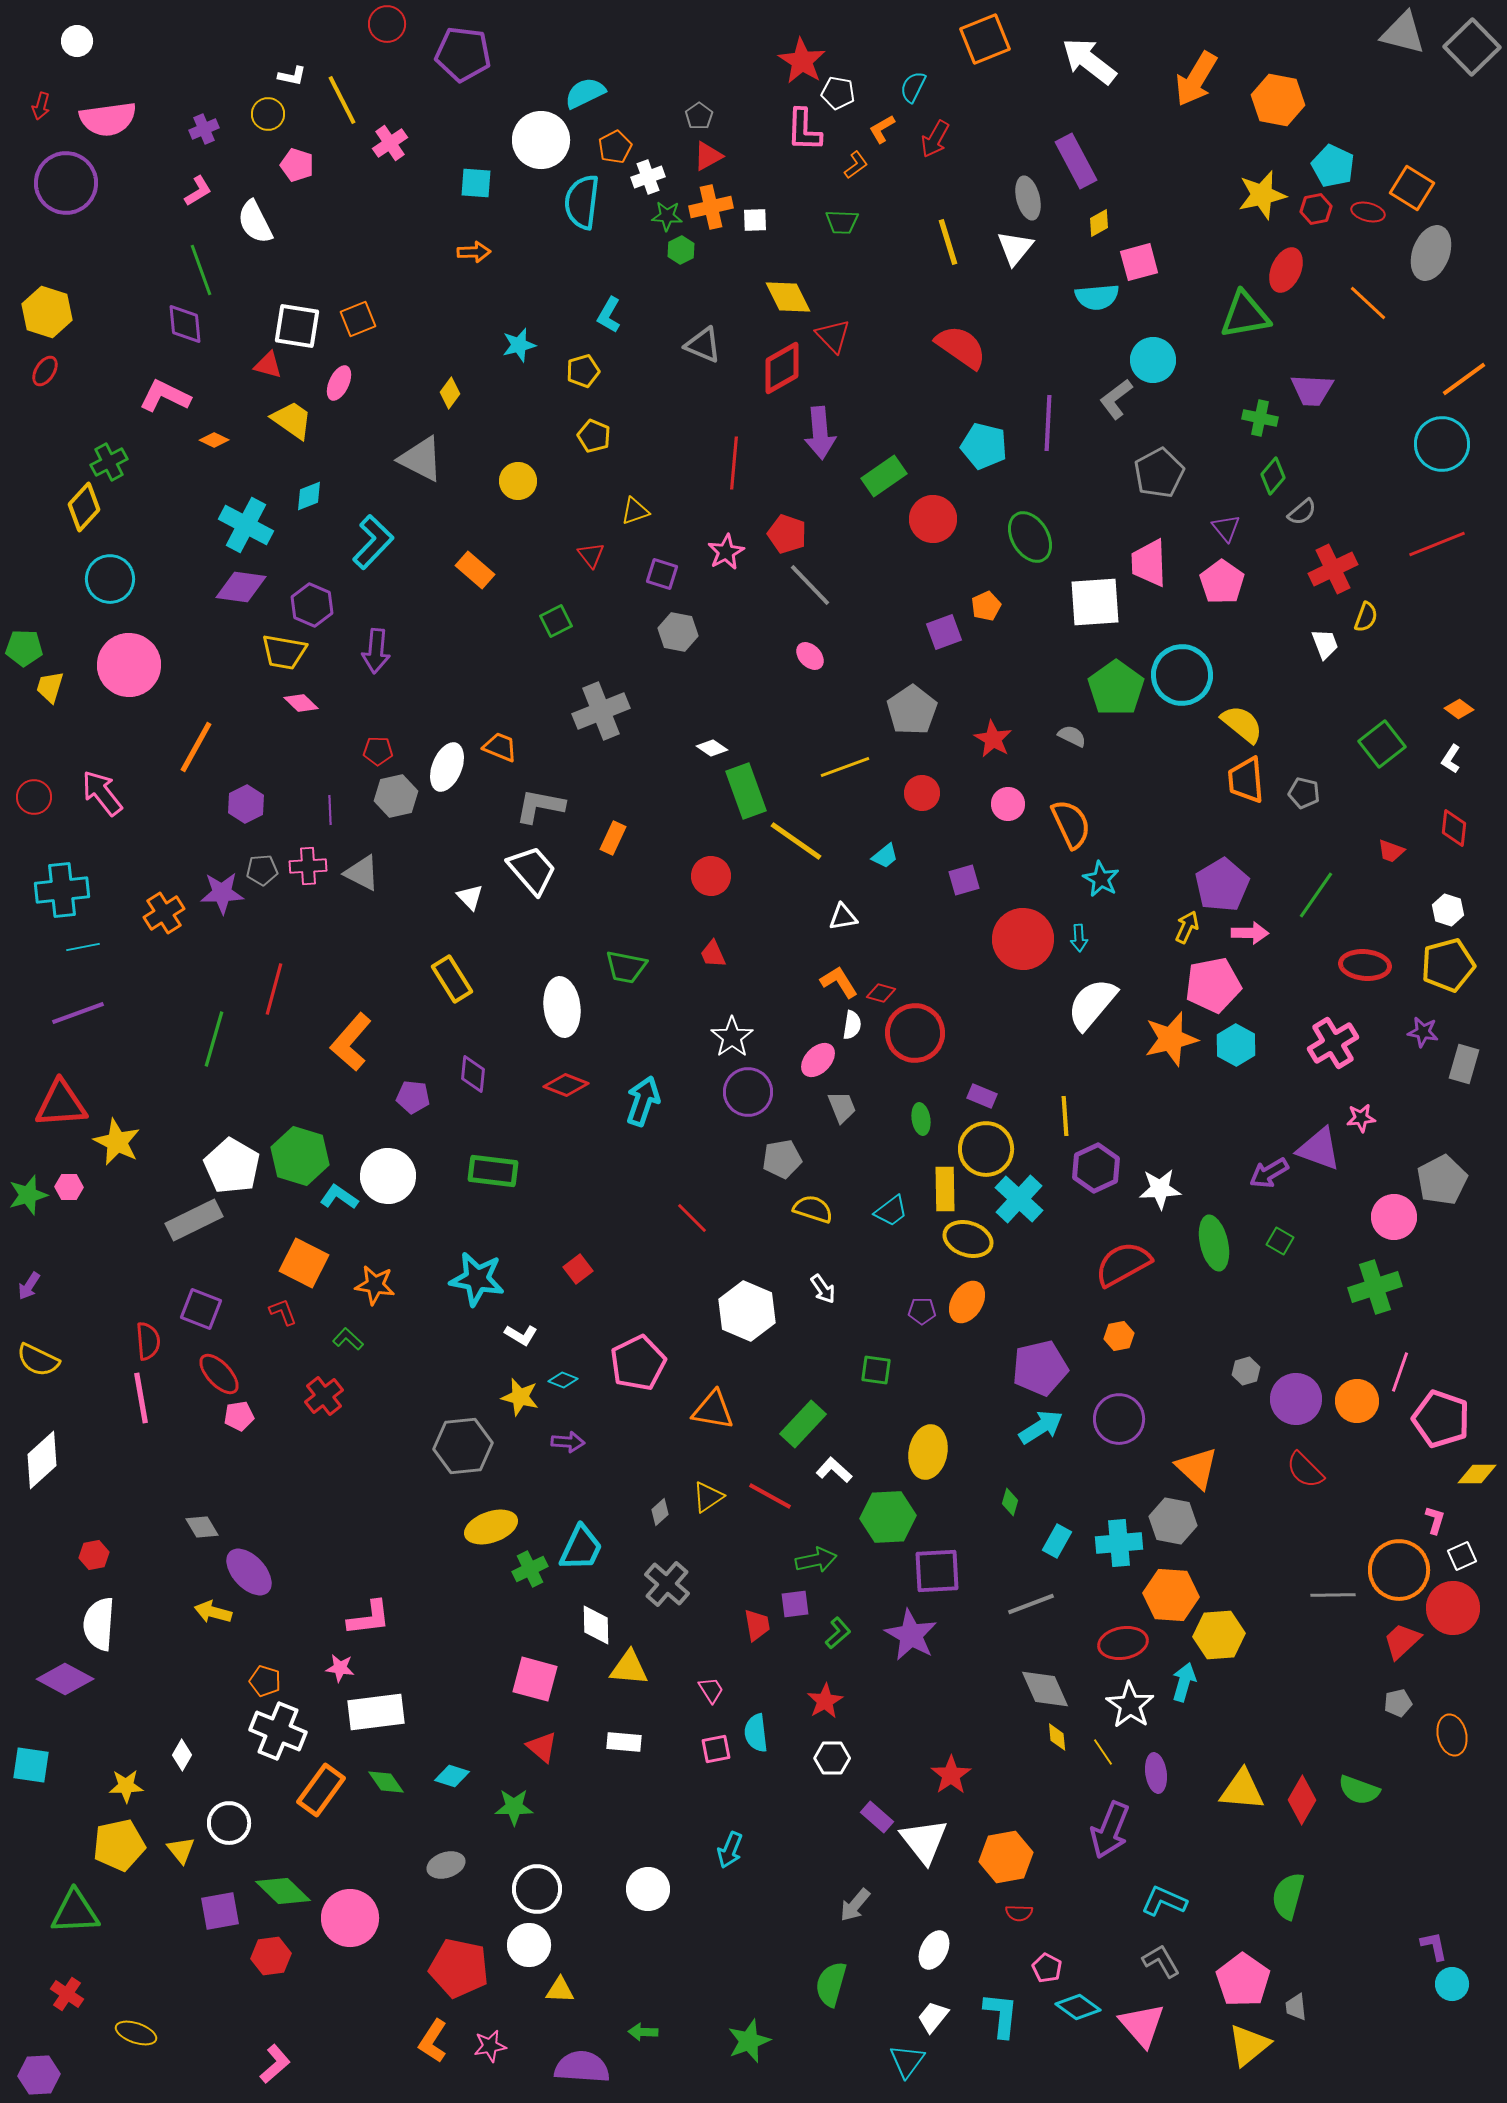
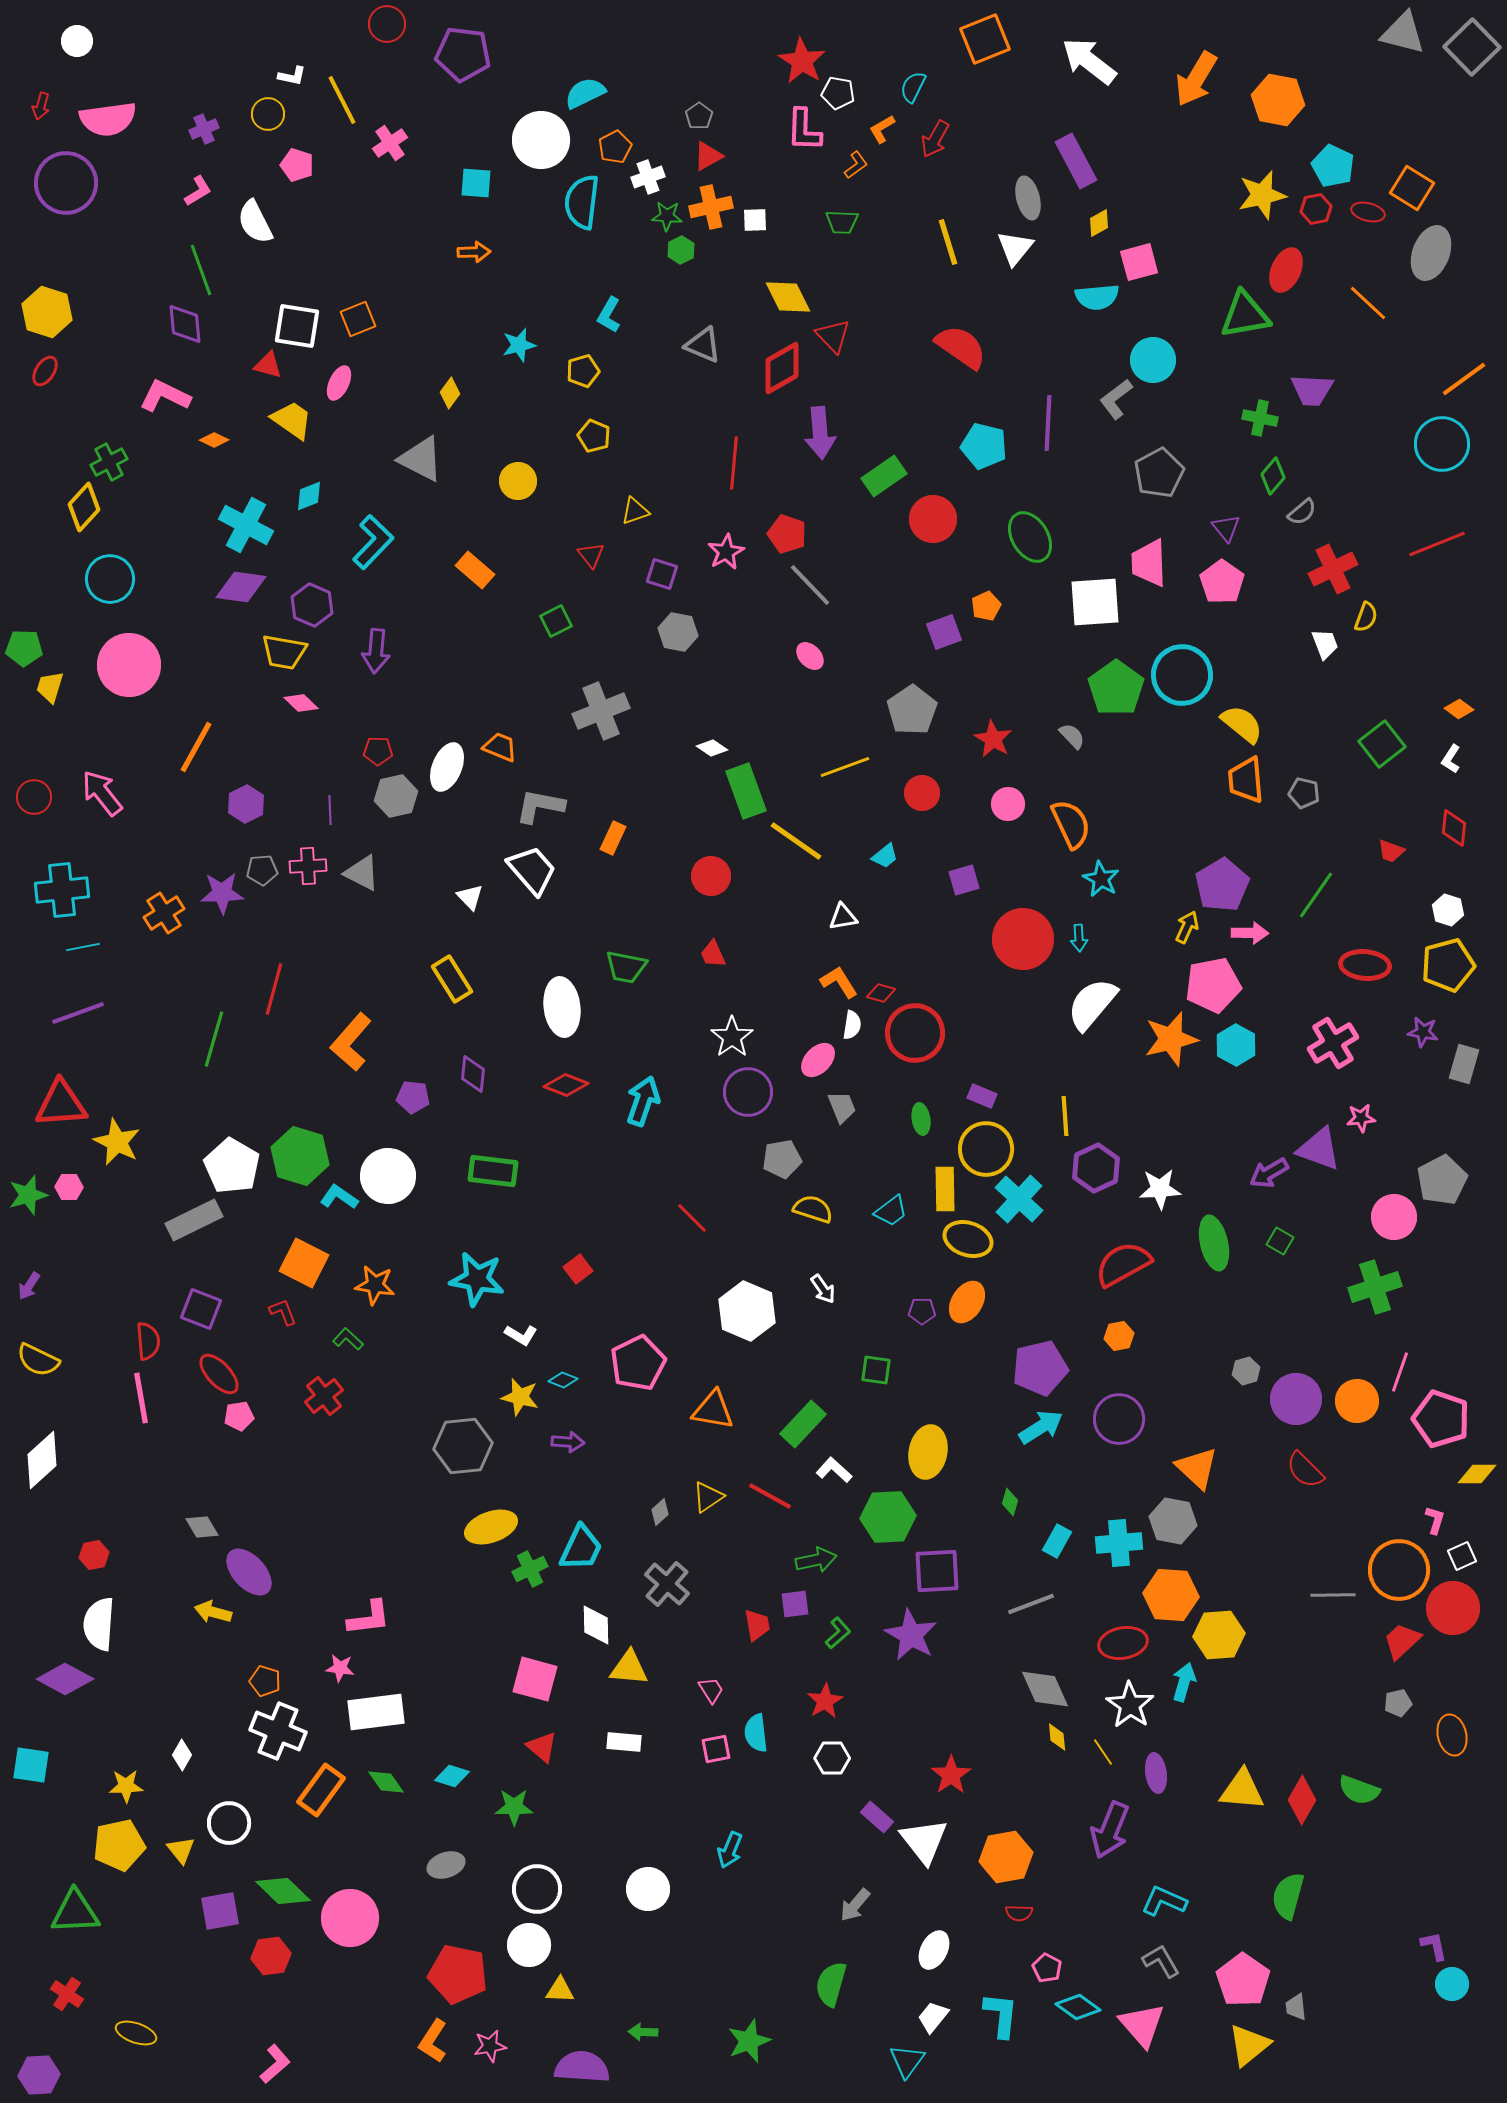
gray semicircle at (1072, 736): rotated 20 degrees clockwise
red pentagon at (459, 1968): moved 1 px left, 6 px down
